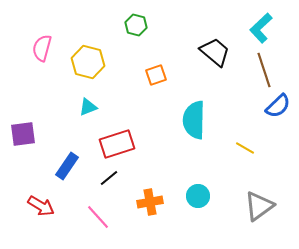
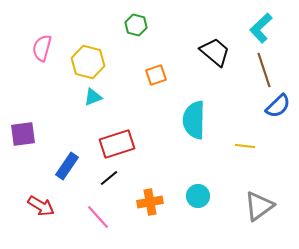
cyan triangle: moved 5 px right, 10 px up
yellow line: moved 2 px up; rotated 24 degrees counterclockwise
